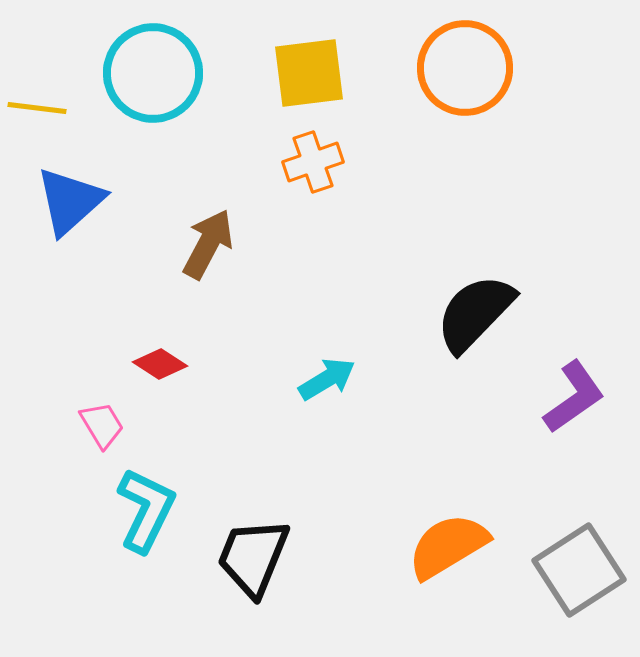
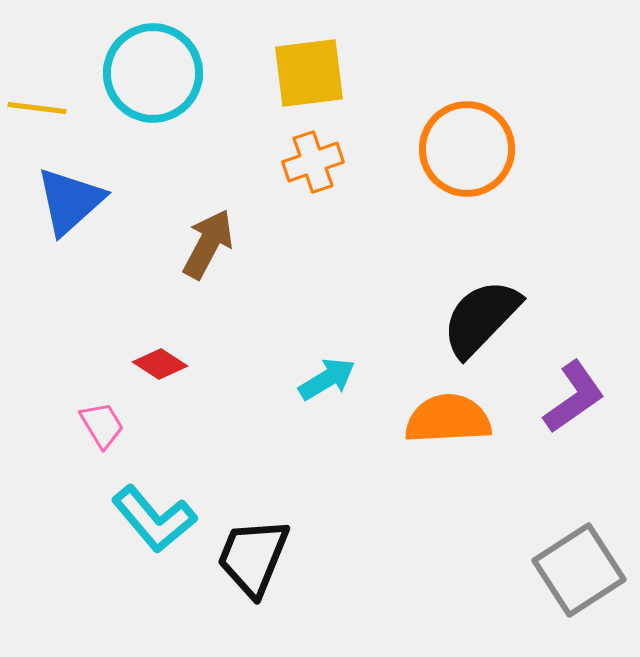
orange circle: moved 2 px right, 81 px down
black semicircle: moved 6 px right, 5 px down
cyan L-shape: moved 8 px right, 9 px down; rotated 114 degrees clockwise
orange semicircle: moved 127 px up; rotated 28 degrees clockwise
